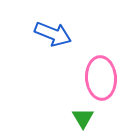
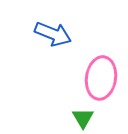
pink ellipse: rotated 12 degrees clockwise
